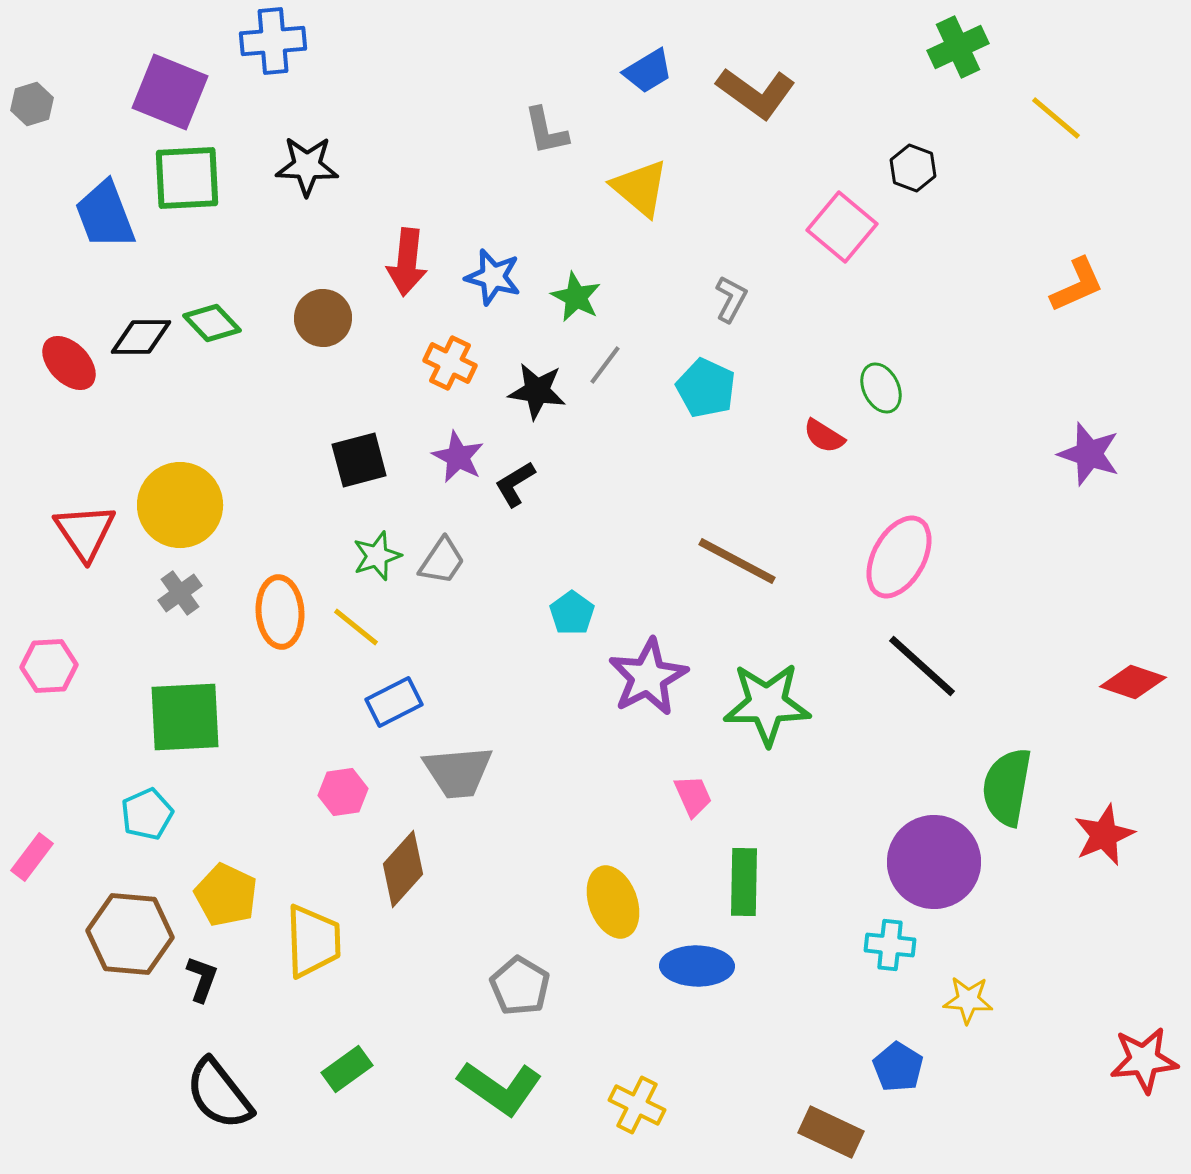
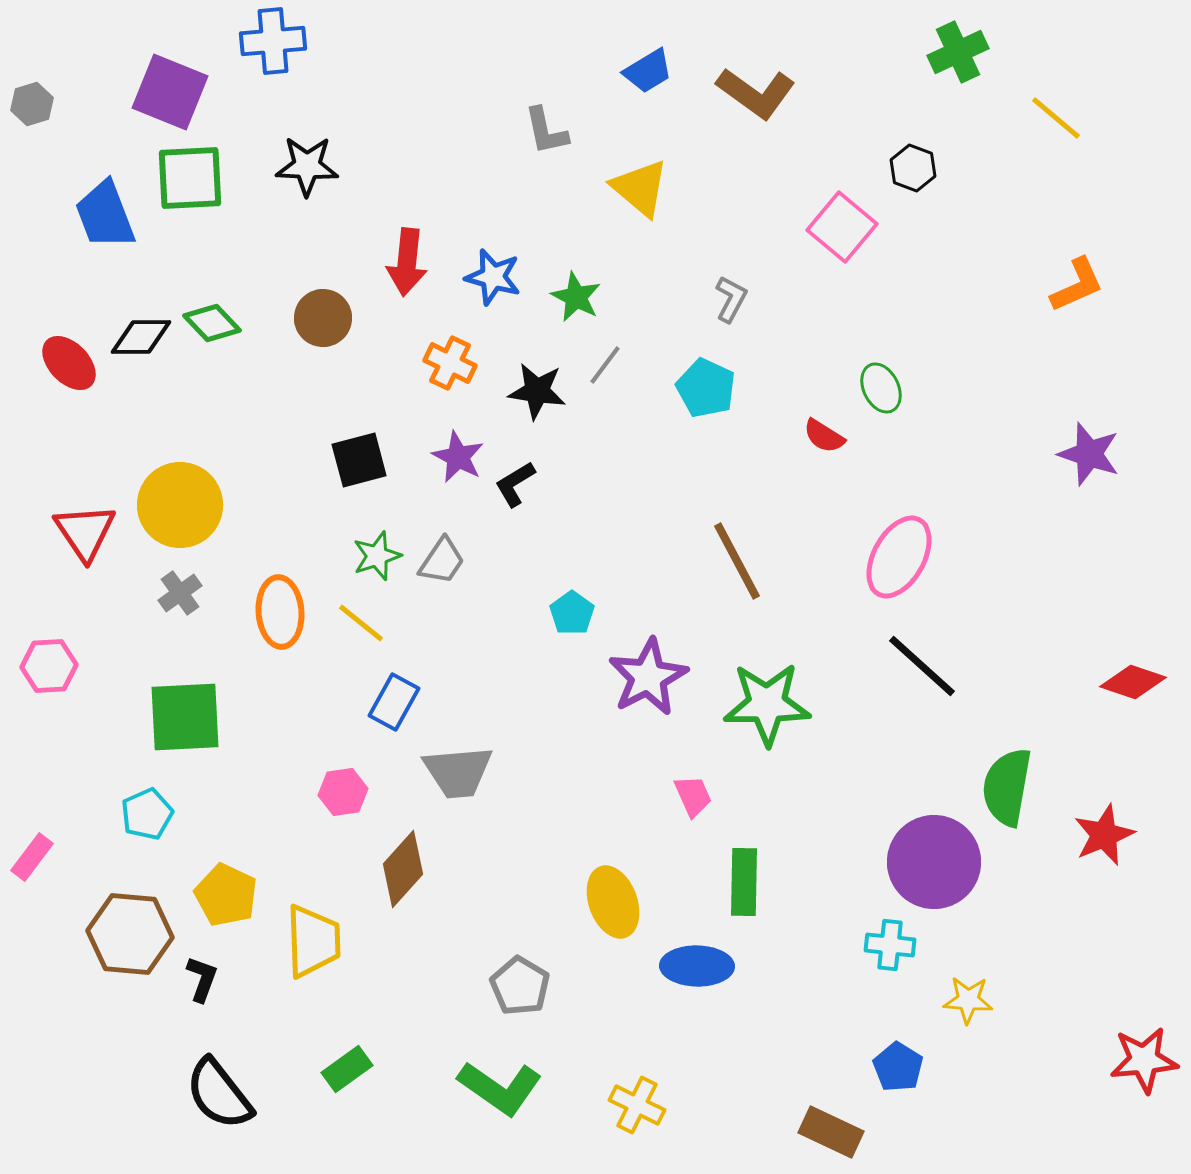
green cross at (958, 47): moved 5 px down
green square at (187, 178): moved 3 px right
brown line at (737, 561): rotated 34 degrees clockwise
yellow line at (356, 627): moved 5 px right, 4 px up
blue rectangle at (394, 702): rotated 34 degrees counterclockwise
